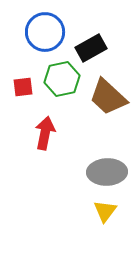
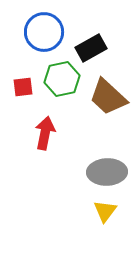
blue circle: moved 1 px left
